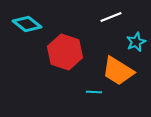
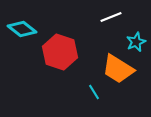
cyan diamond: moved 5 px left, 5 px down
red hexagon: moved 5 px left
orange trapezoid: moved 2 px up
cyan line: rotated 56 degrees clockwise
